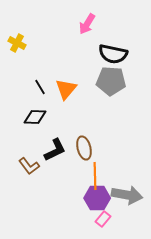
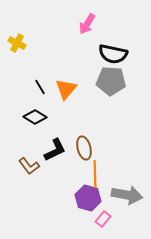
black diamond: rotated 30 degrees clockwise
orange line: moved 2 px up
purple hexagon: moved 9 px left; rotated 15 degrees clockwise
